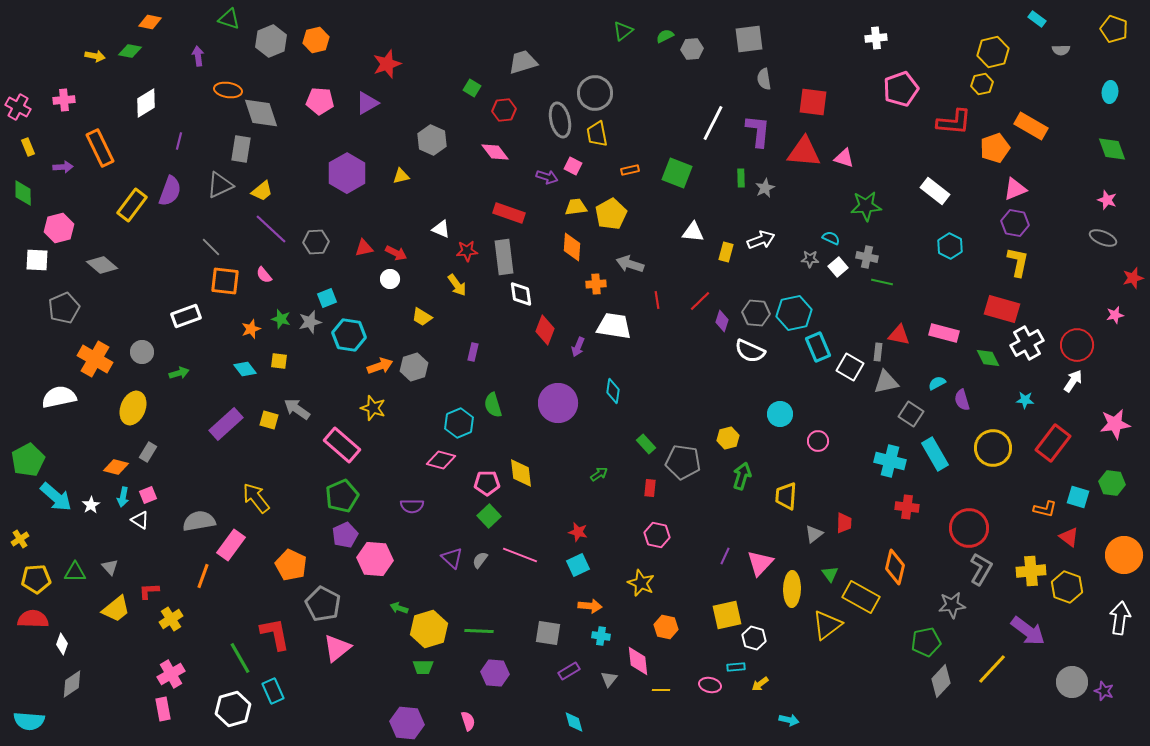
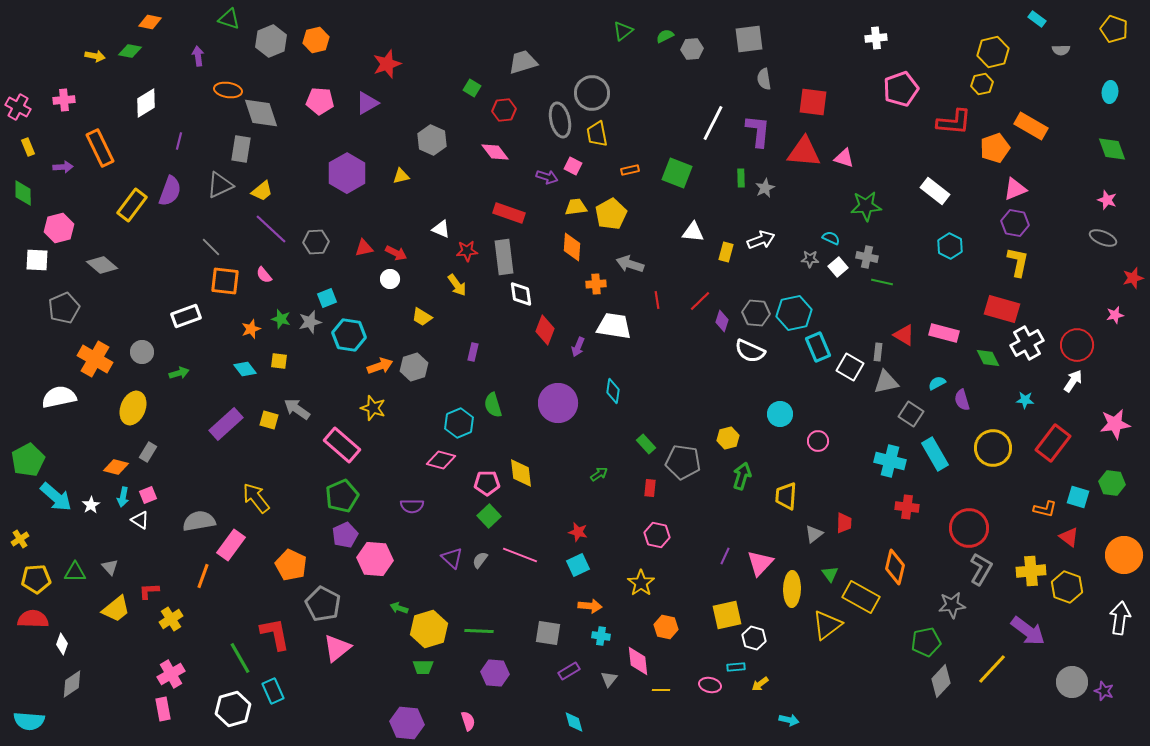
gray circle at (595, 93): moved 3 px left
red triangle at (899, 335): moved 5 px right; rotated 20 degrees clockwise
yellow star at (641, 583): rotated 12 degrees clockwise
